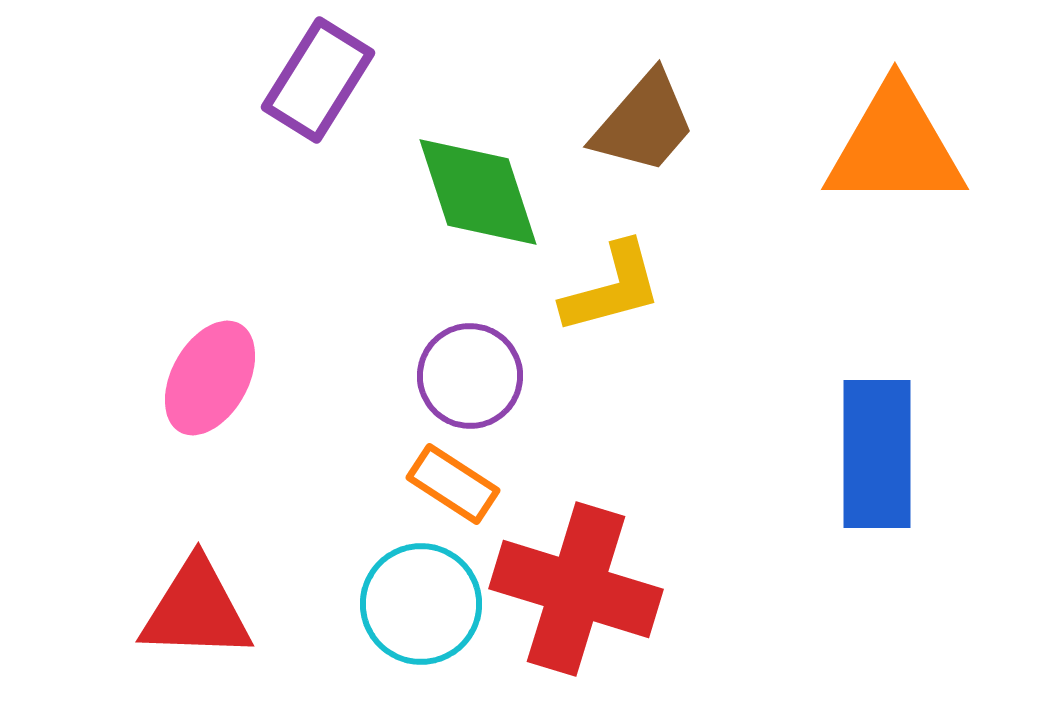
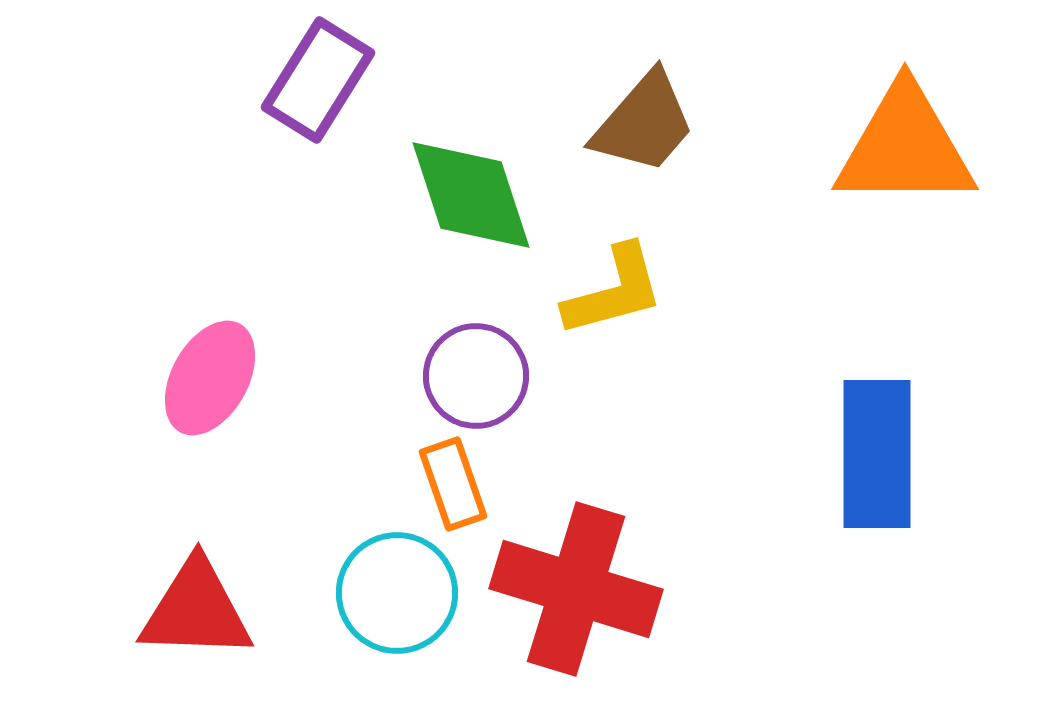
orange triangle: moved 10 px right
green diamond: moved 7 px left, 3 px down
yellow L-shape: moved 2 px right, 3 px down
purple circle: moved 6 px right
orange rectangle: rotated 38 degrees clockwise
cyan circle: moved 24 px left, 11 px up
